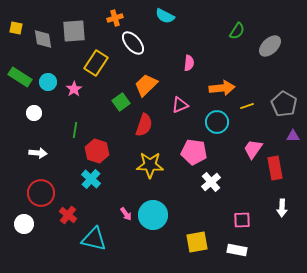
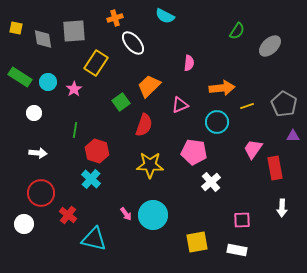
orange trapezoid at (146, 85): moved 3 px right, 1 px down
